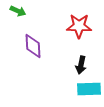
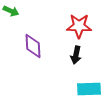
green arrow: moved 7 px left
black arrow: moved 5 px left, 10 px up
